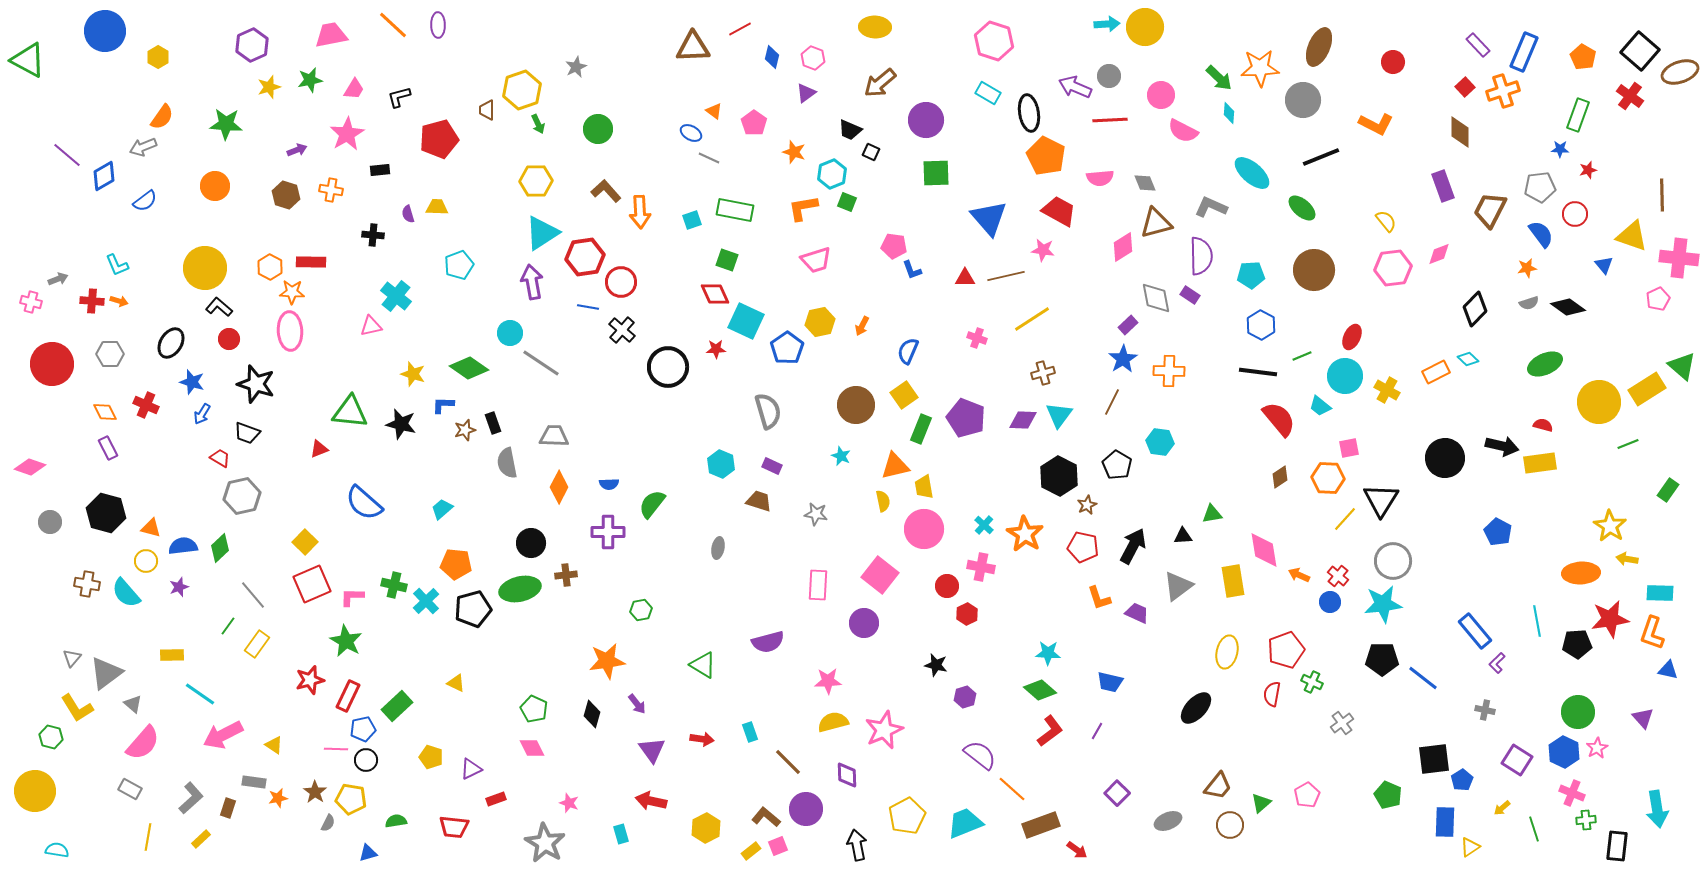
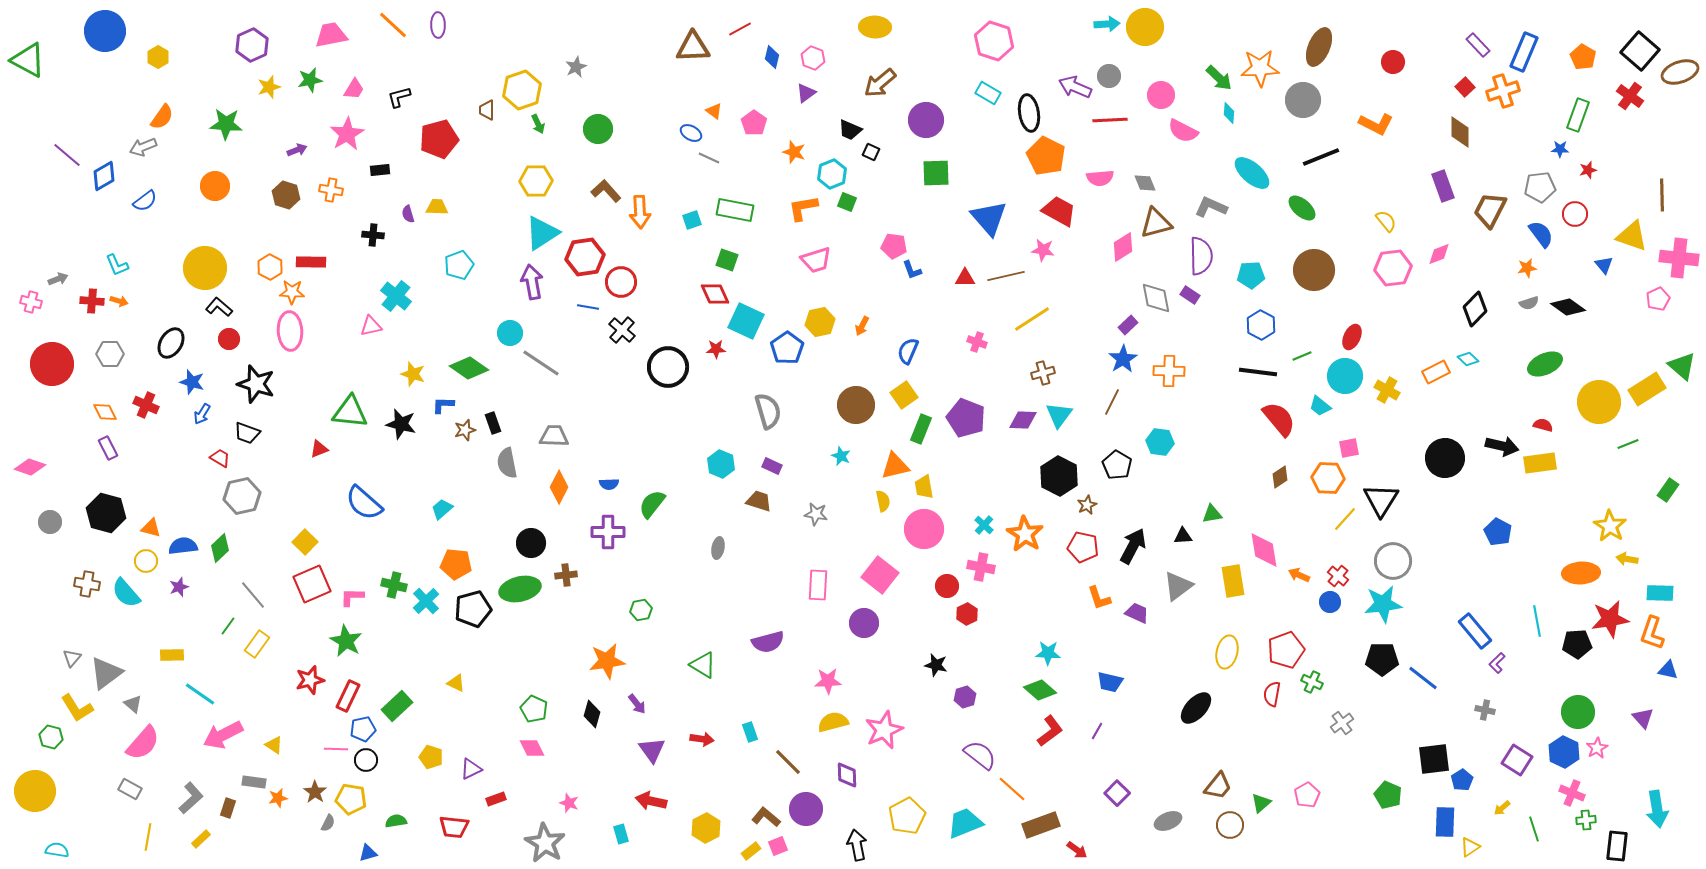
pink cross at (977, 338): moved 4 px down
